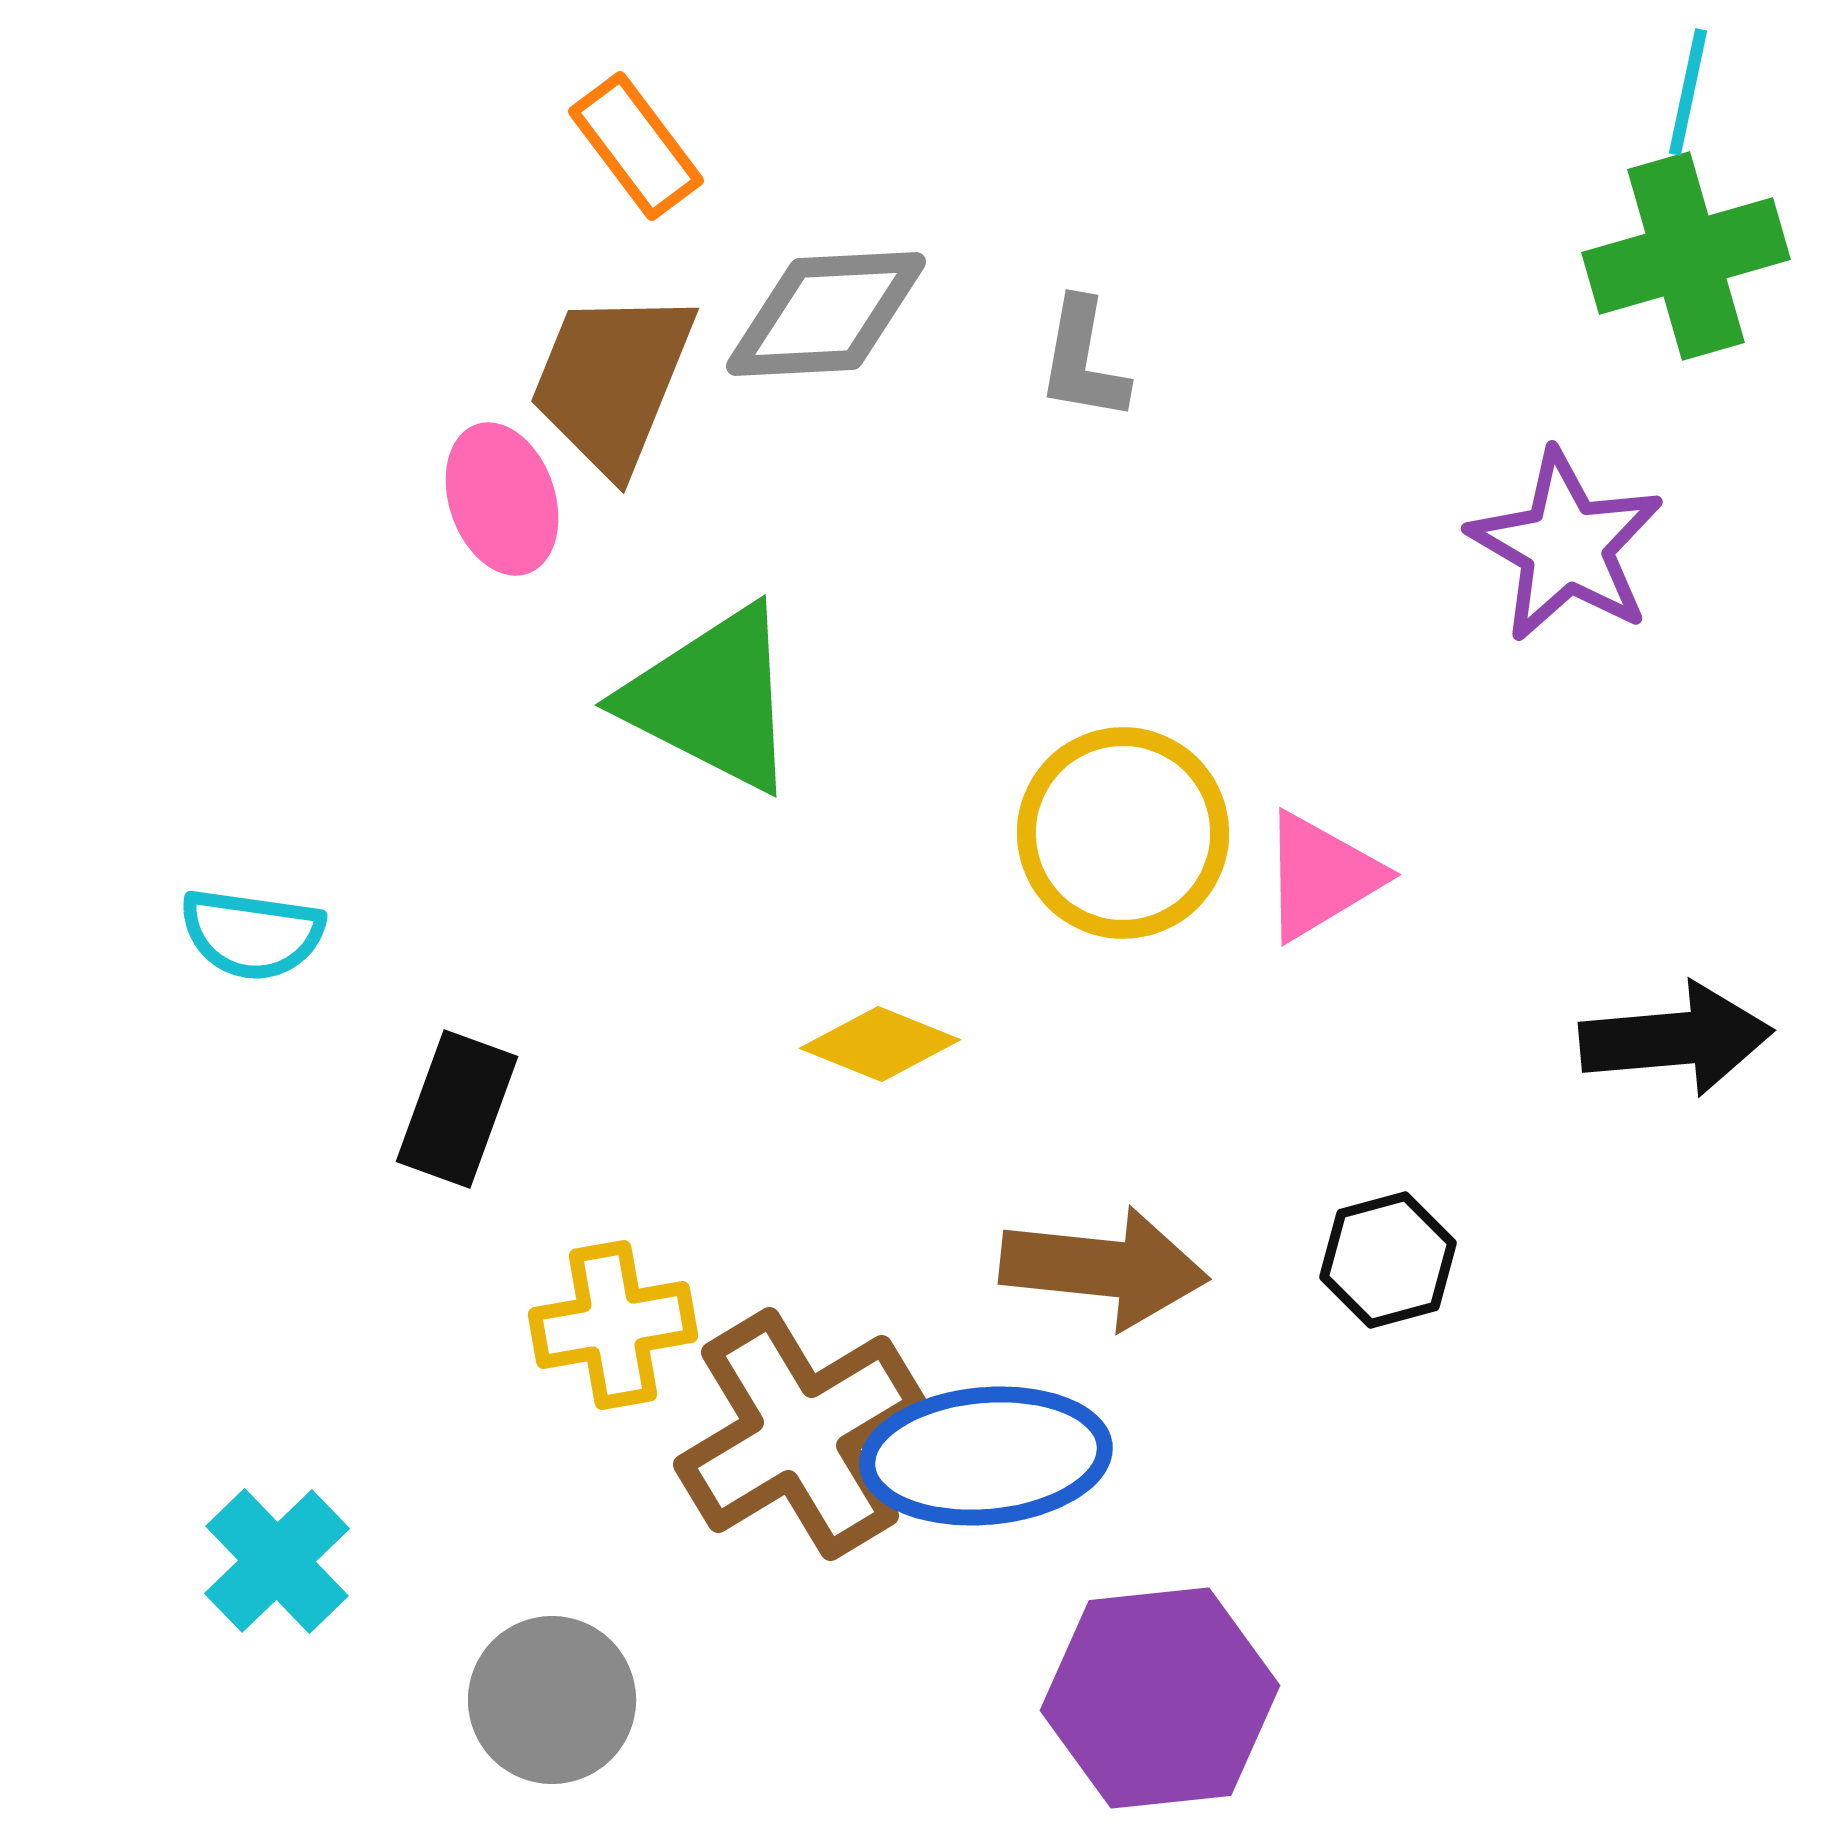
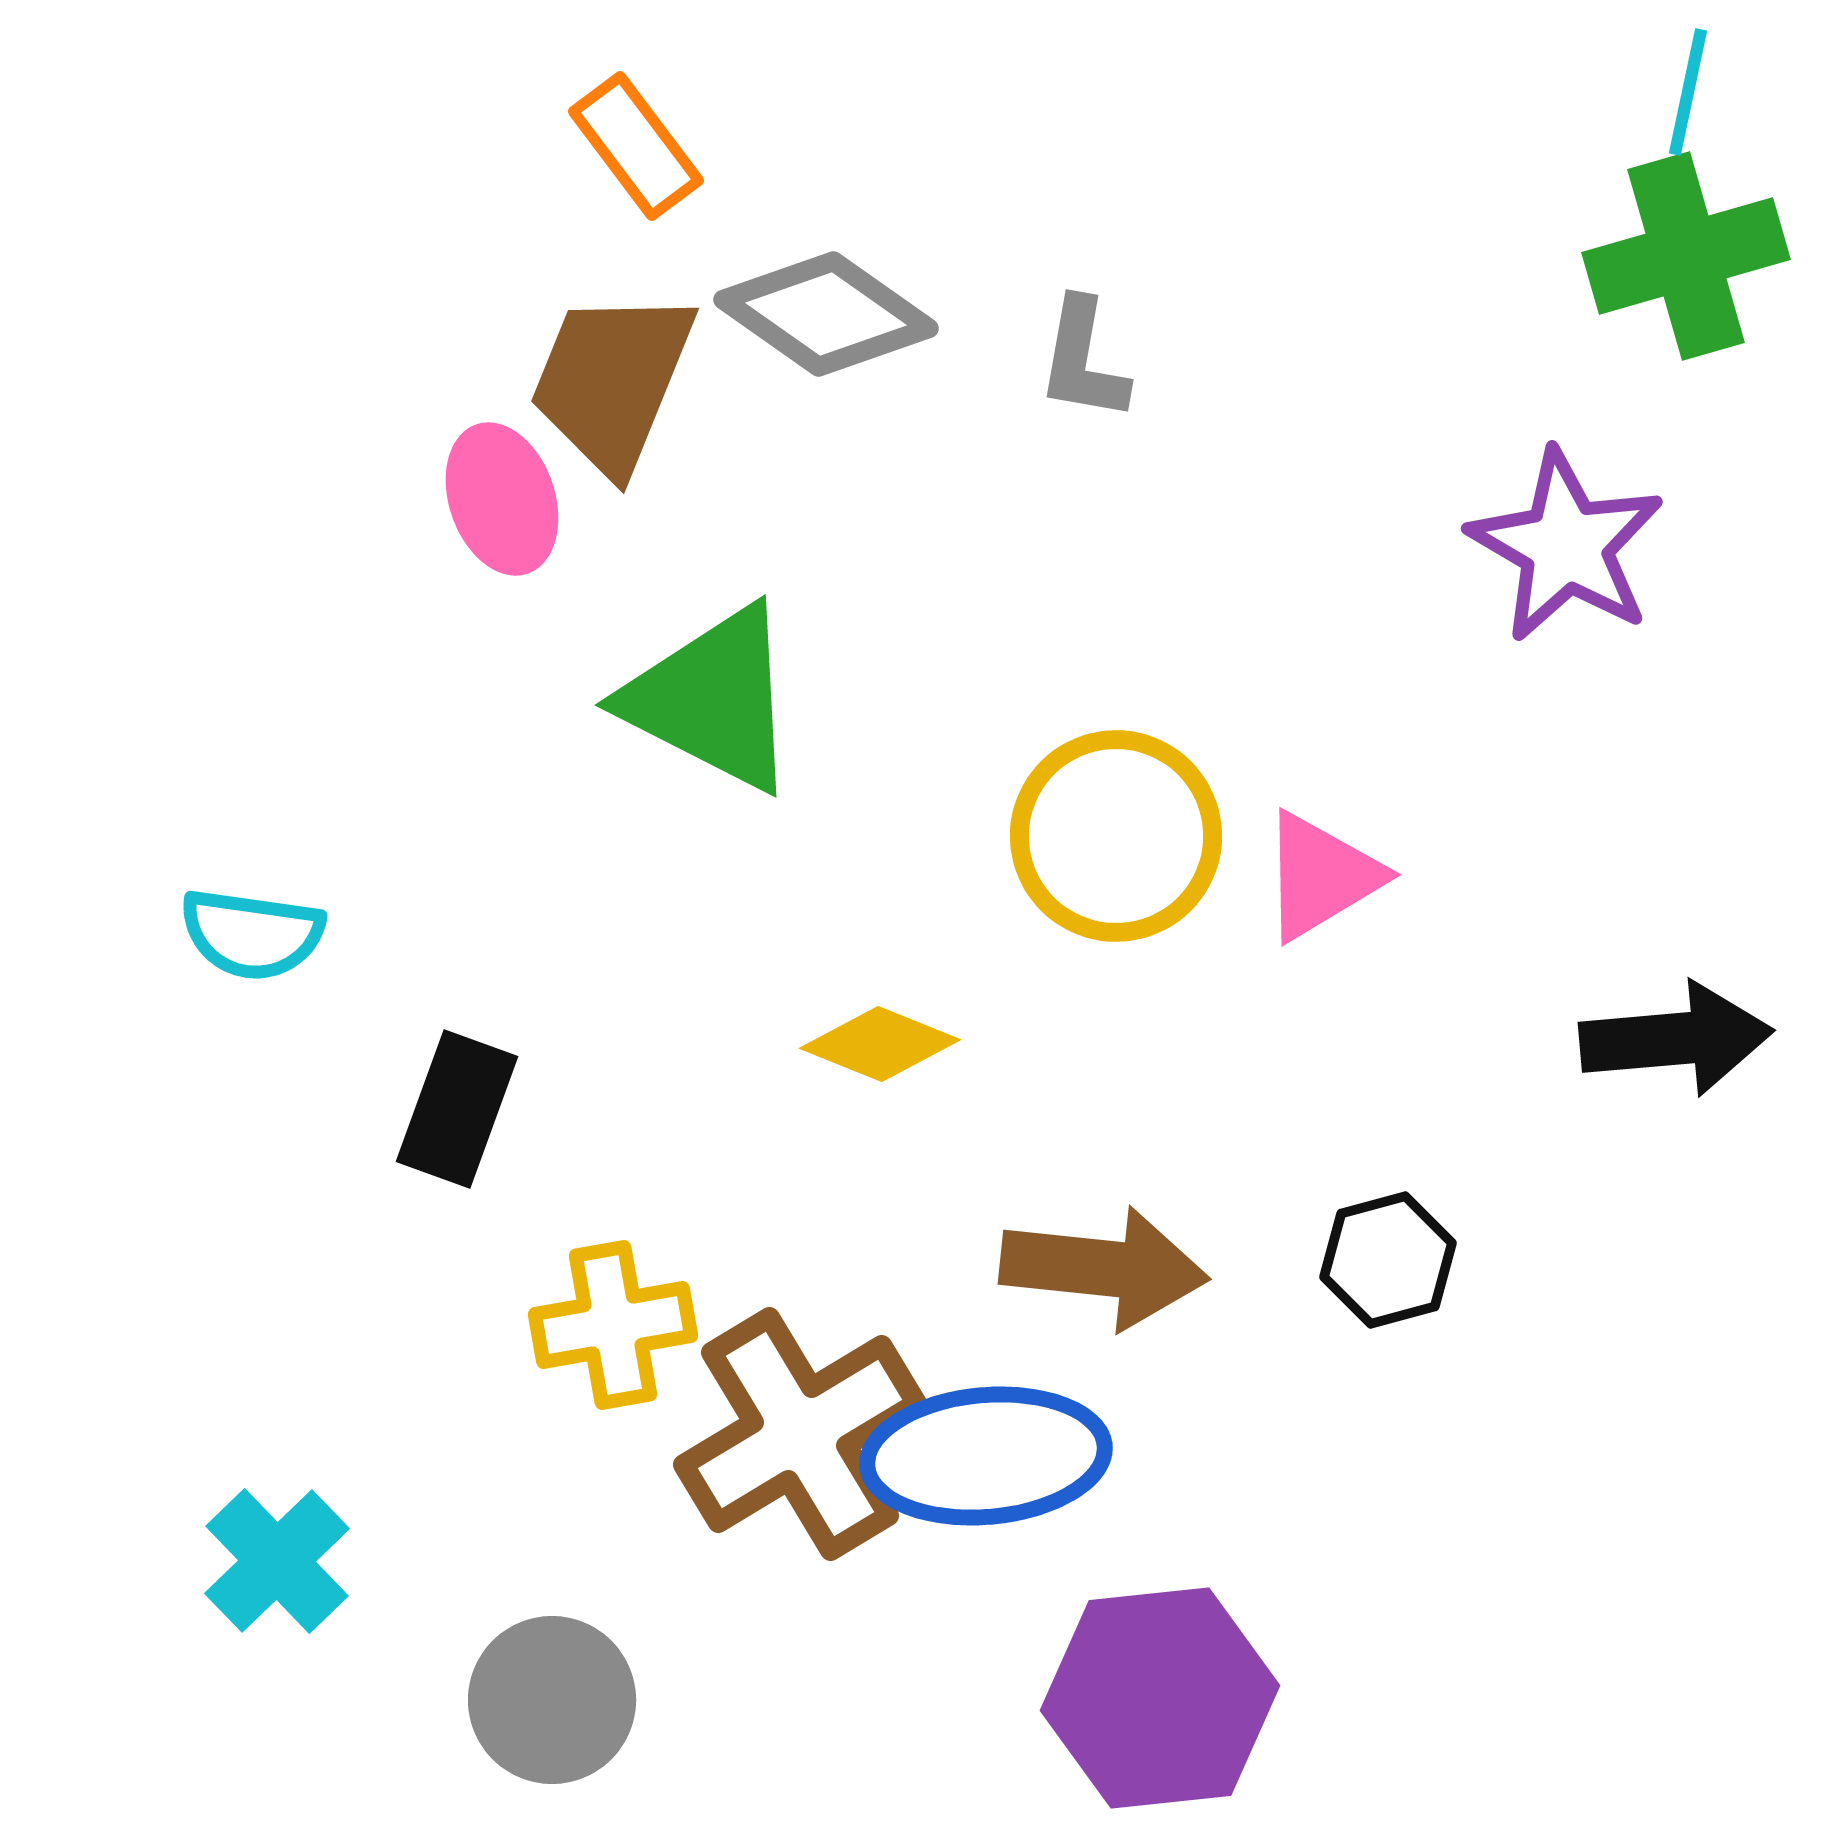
gray diamond: rotated 38 degrees clockwise
yellow circle: moved 7 px left, 3 px down
